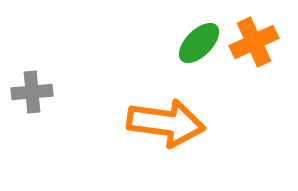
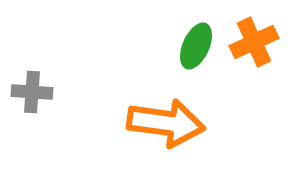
green ellipse: moved 3 px left, 3 px down; rotated 21 degrees counterclockwise
gray cross: rotated 9 degrees clockwise
